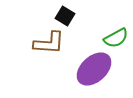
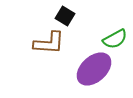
green semicircle: moved 1 px left, 1 px down
